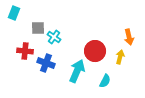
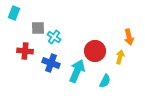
blue cross: moved 5 px right
